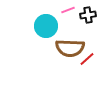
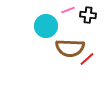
black cross: rotated 14 degrees clockwise
